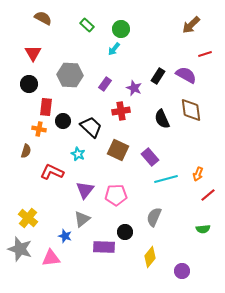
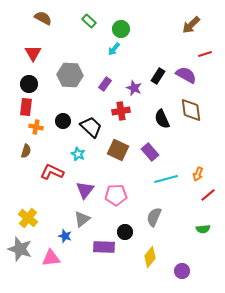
green rectangle at (87, 25): moved 2 px right, 4 px up
red rectangle at (46, 107): moved 20 px left
orange cross at (39, 129): moved 3 px left, 2 px up
purple rectangle at (150, 157): moved 5 px up
